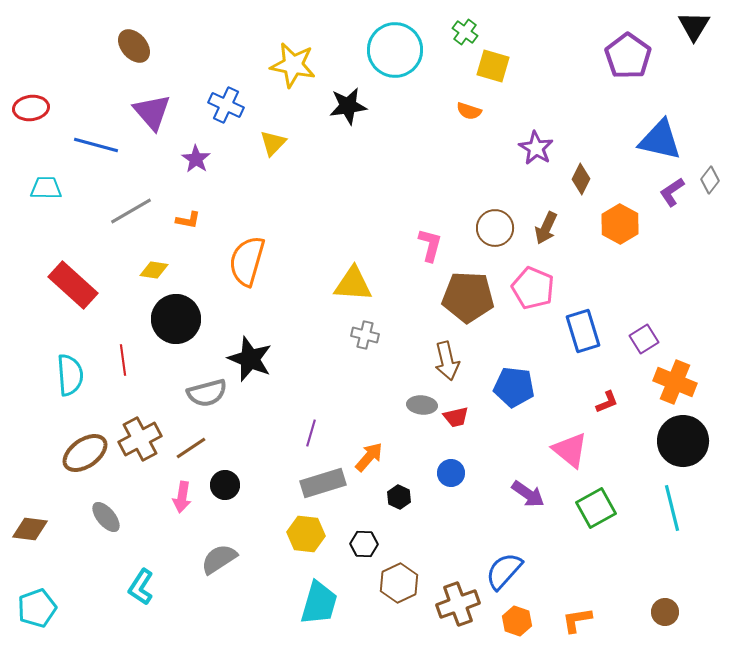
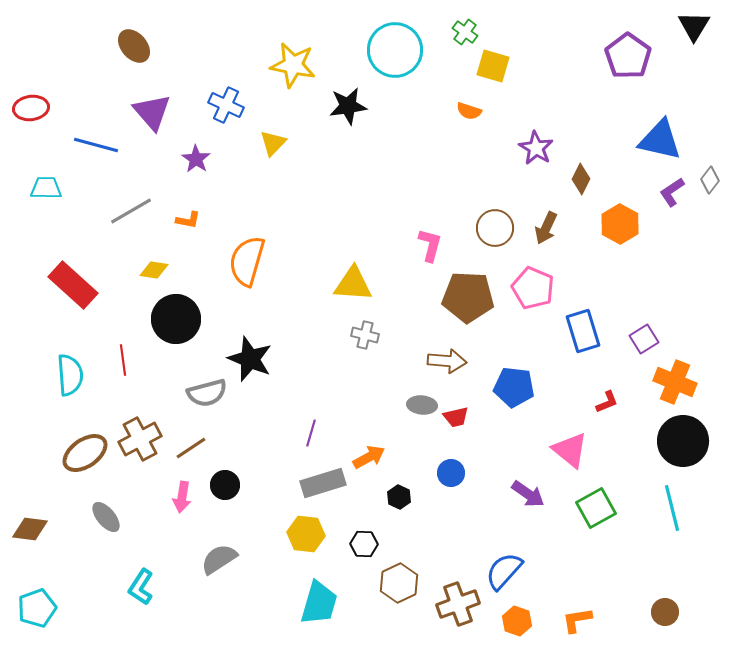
brown arrow at (447, 361): rotated 72 degrees counterclockwise
orange arrow at (369, 457): rotated 20 degrees clockwise
